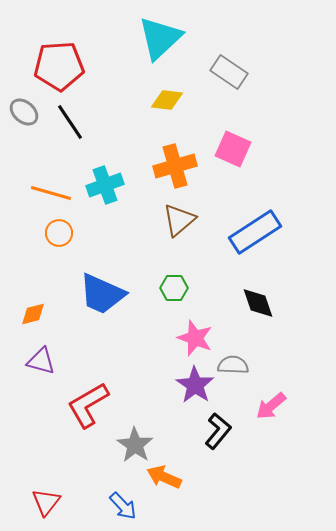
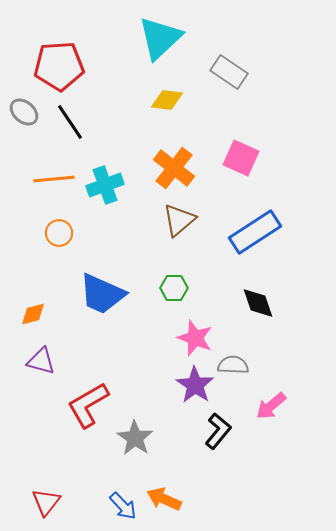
pink square: moved 8 px right, 9 px down
orange cross: moved 1 px left, 2 px down; rotated 36 degrees counterclockwise
orange line: moved 3 px right, 14 px up; rotated 21 degrees counterclockwise
gray star: moved 7 px up
orange arrow: moved 22 px down
